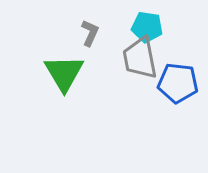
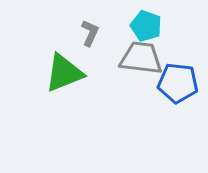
cyan pentagon: moved 1 px left, 1 px up; rotated 12 degrees clockwise
gray trapezoid: moved 1 px right; rotated 108 degrees clockwise
green triangle: rotated 39 degrees clockwise
